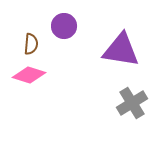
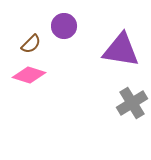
brown semicircle: rotated 40 degrees clockwise
